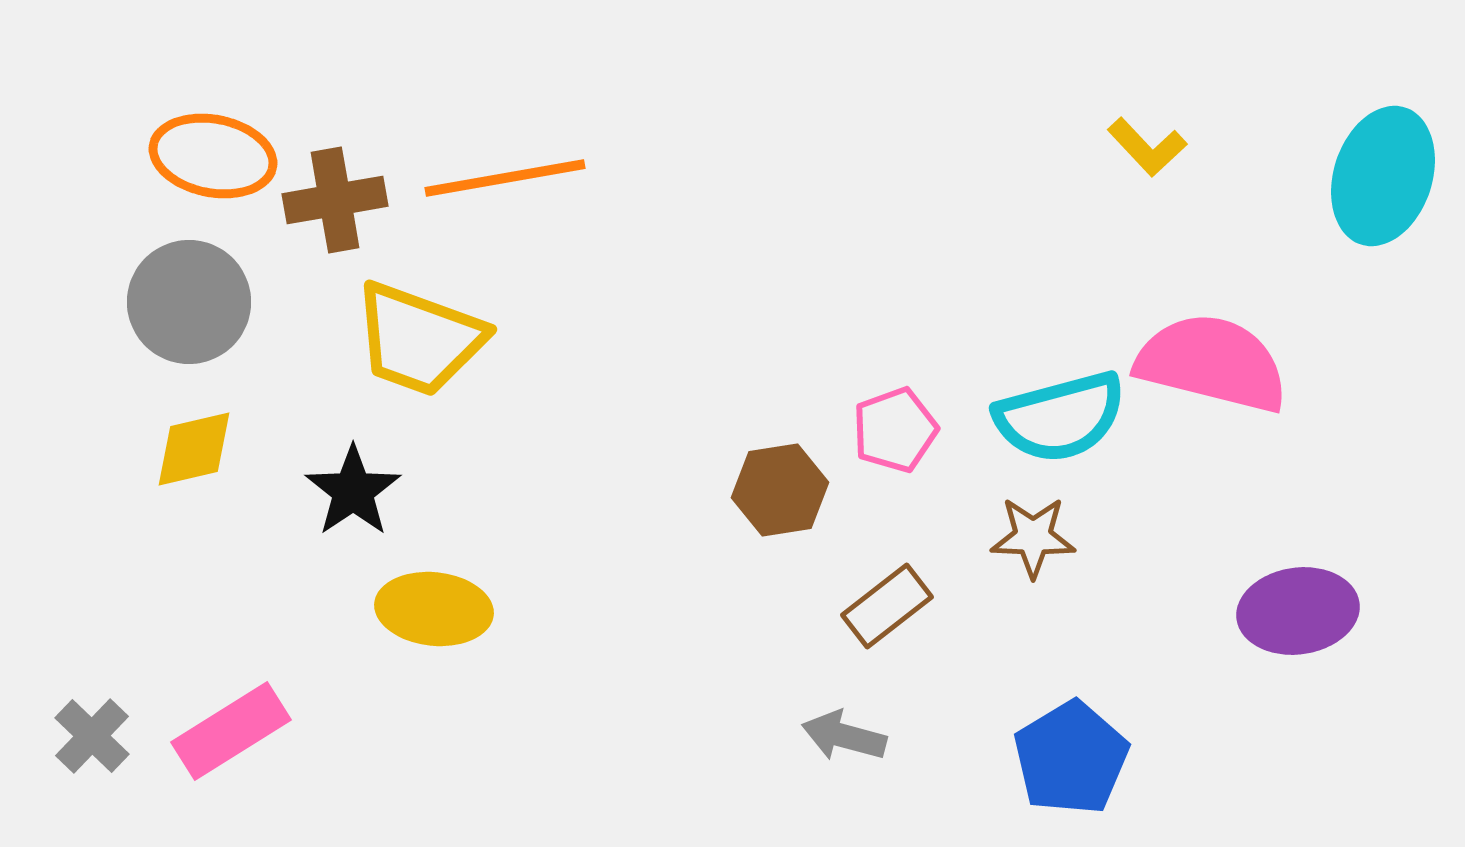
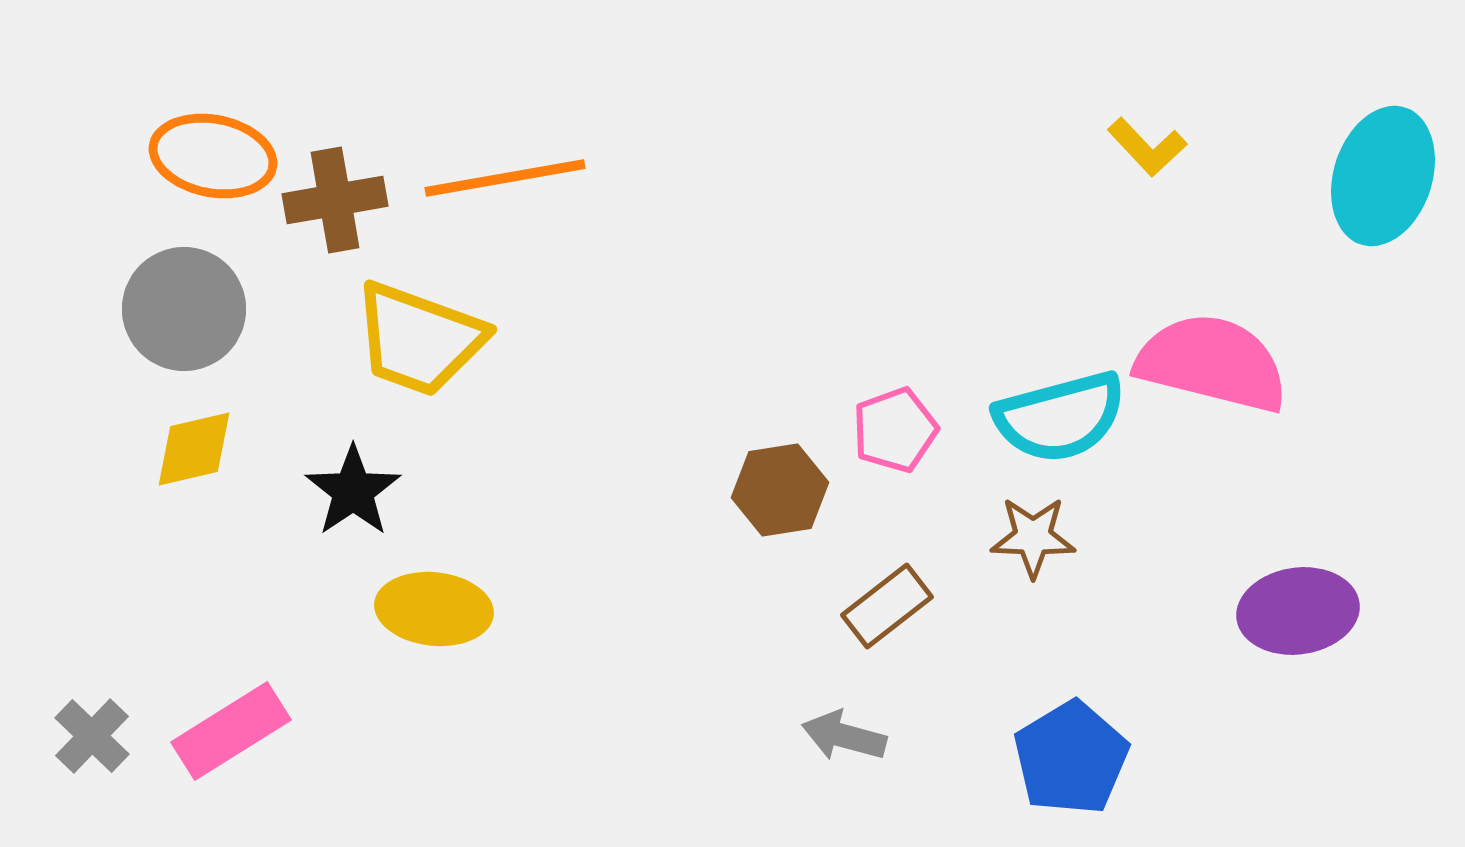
gray circle: moved 5 px left, 7 px down
